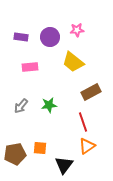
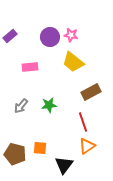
pink star: moved 6 px left, 5 px down; rotated 16 degrees clockwise
purple rectangle: moved 11 px left, 1 px up; rotated 48 degrees counterclockwise
brown pentagon: rotated 25 degrees clockwise
